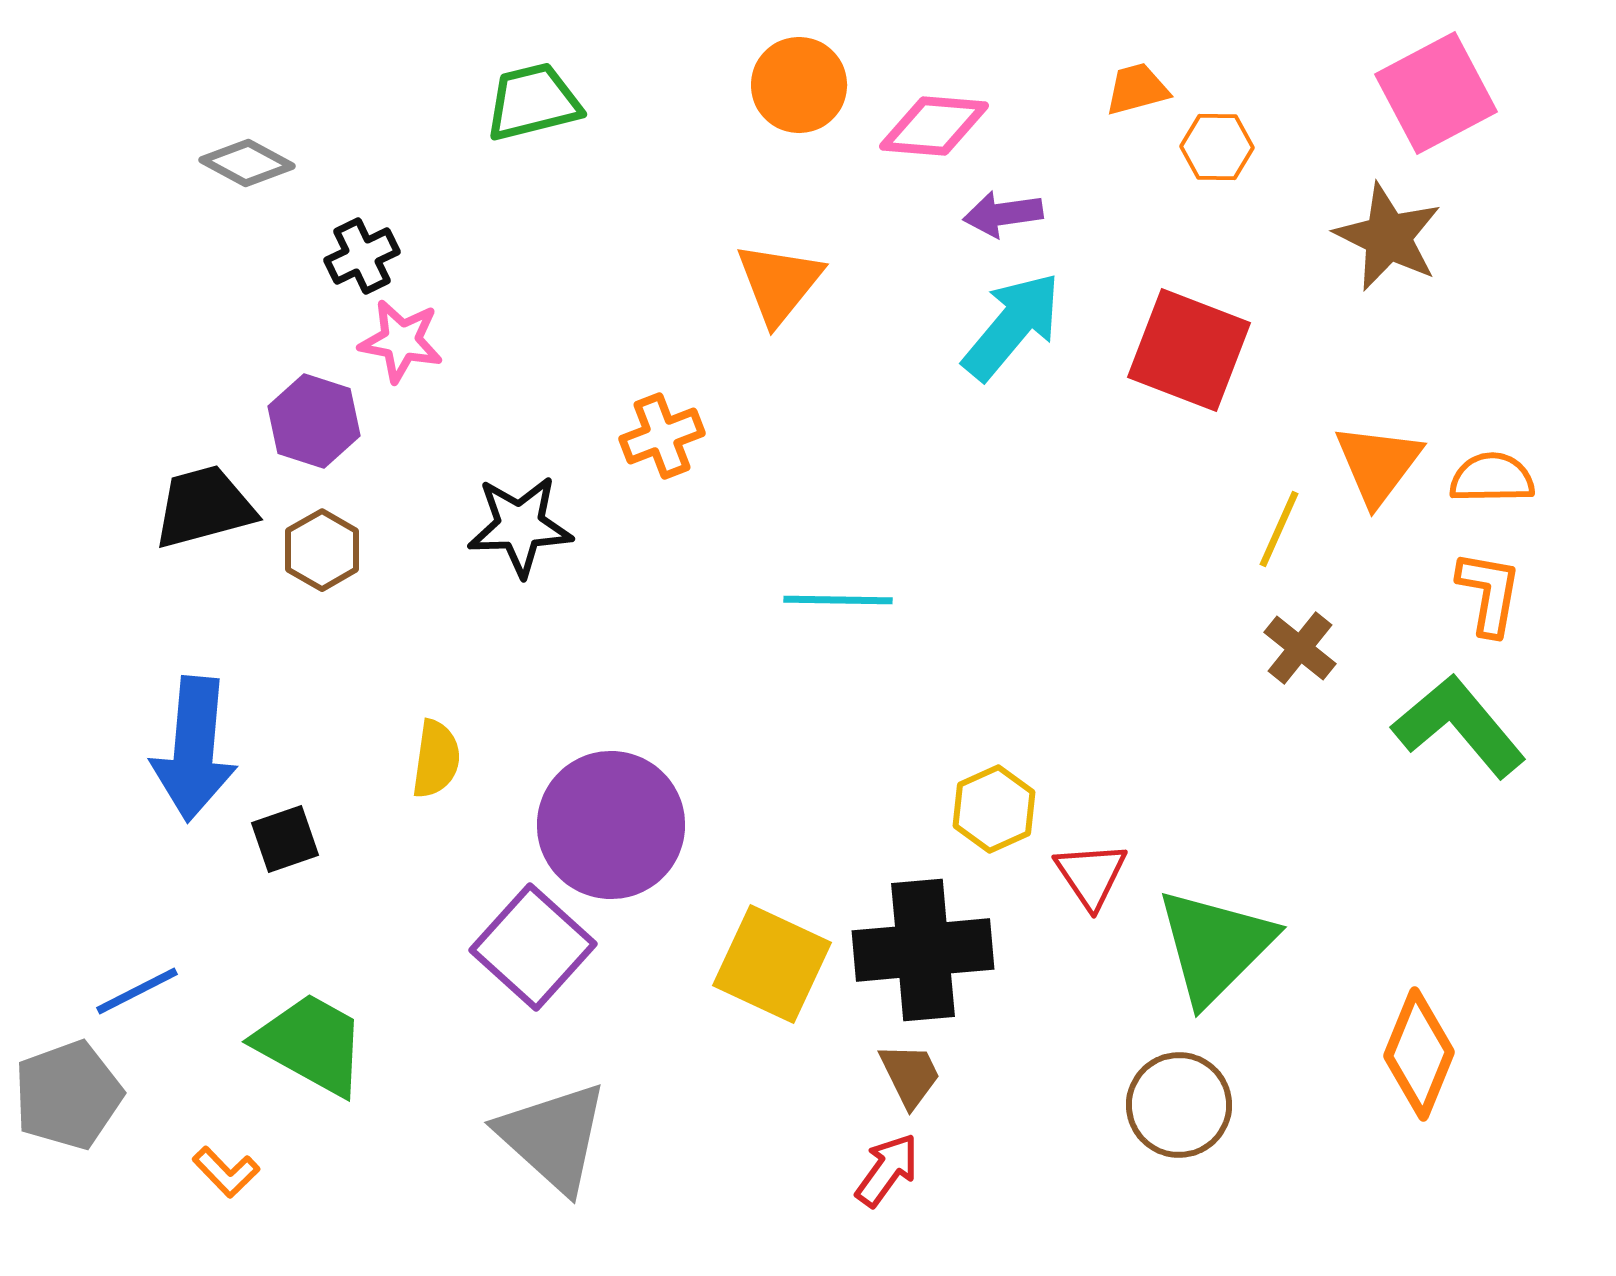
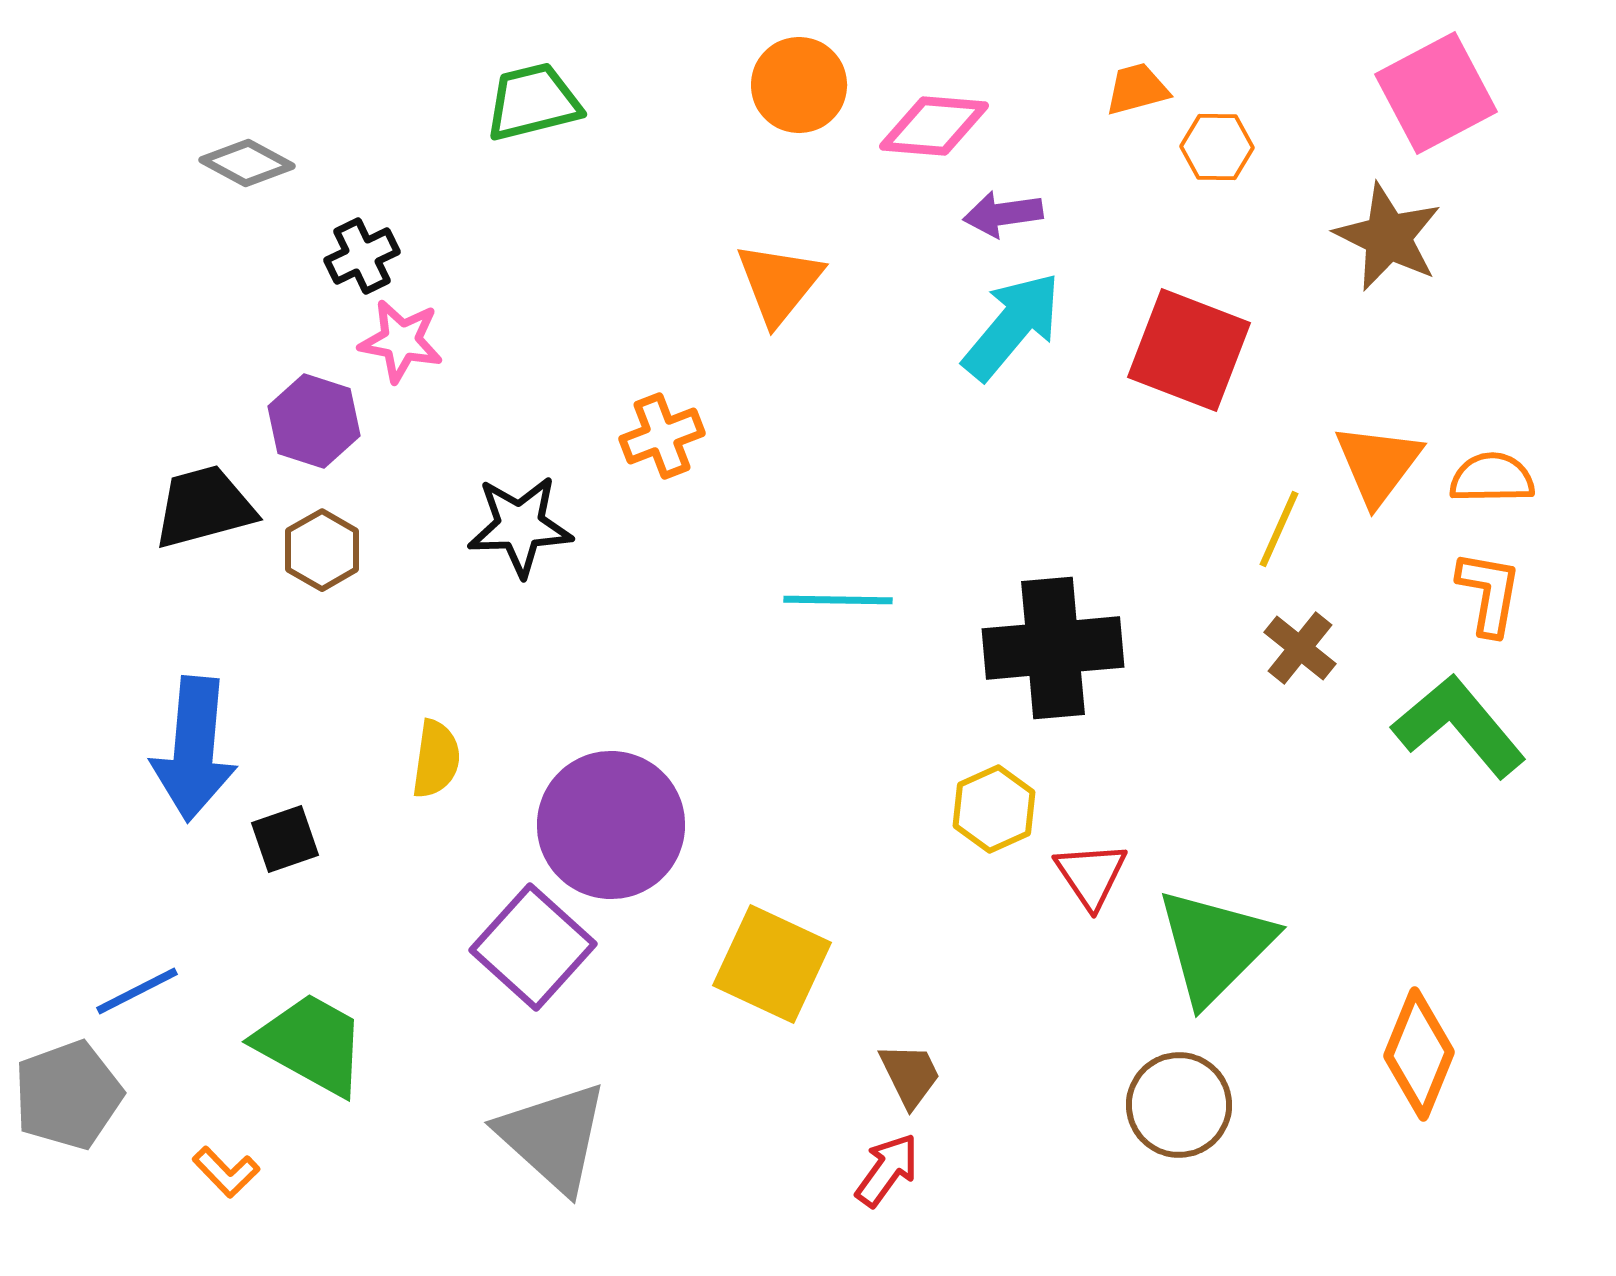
black cross at (923, 950): moved 130 px right, 302 px up
